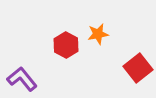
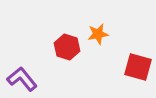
red hexagon: moved 1 px right, 2 px down; rotated 10 degrees counterclockwise
red square: moved 1 px up; rotated 36 degrees counterclockwise
